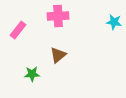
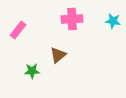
pink cross: moved 14 px right, 3 px down
cyan star: moved 1 px left, 1 px up
green star: moved 3 px up
